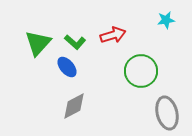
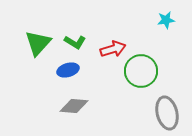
red arrow: moved 14 px down
green L-shape: rotated 10 degrees counterclockwise
blue ellipse: moved 1 px right, 3 px down; rotated 65 degrees counterclockwise
gray diamond: rotated 32 degrees clockwise
